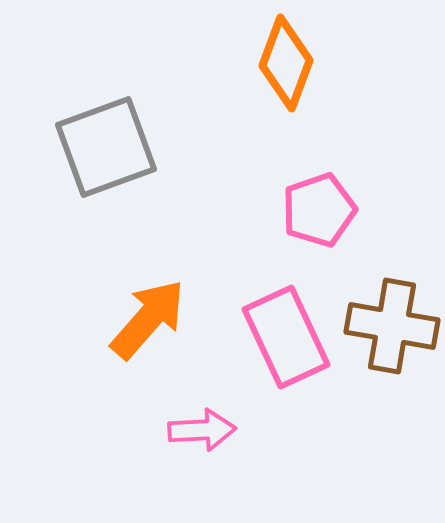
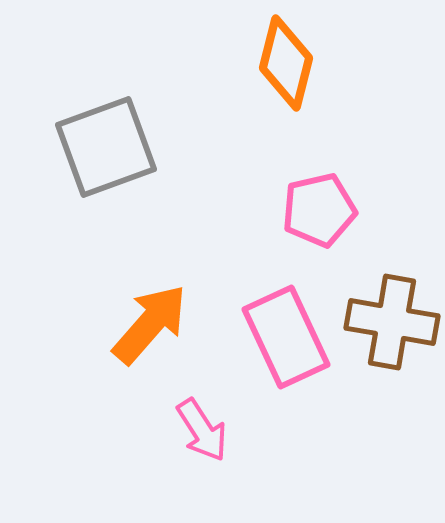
orange diamond: rotated 6 degrees counterclockwise
pink pentagon: rotated 6 degrees clockwise
orange arrow: moved 2 px right, 5 px down
brown cross: moved 4 px up
pink arrow: rotated 60 degrees clockwise
